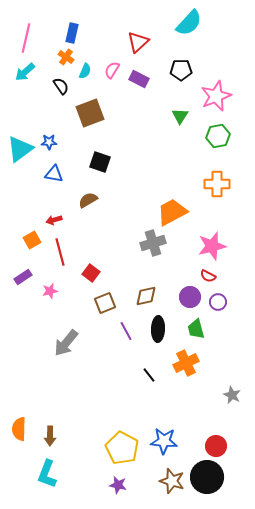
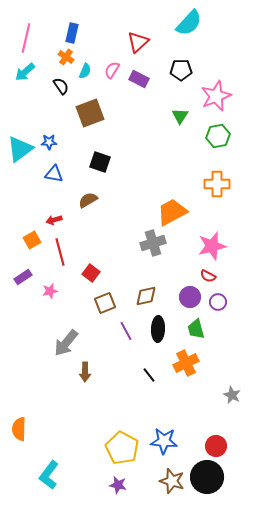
brown arrow at (50, 436): moved 35 px right, 64 px up
cyan L-shape at (47, 474): moved 2 px right, 1 px down; rotated 16 degrees clockwise
